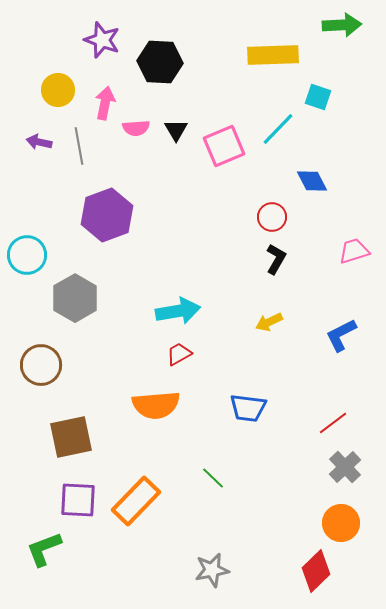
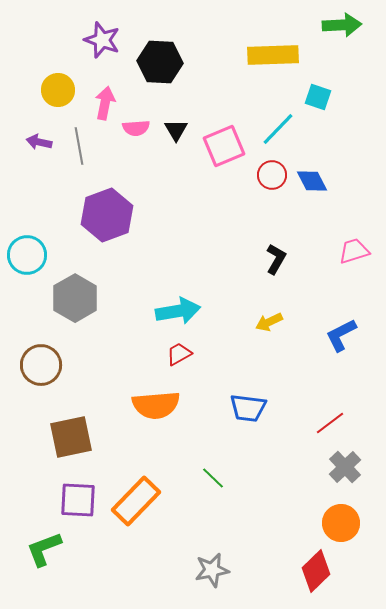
red circle: moved 42 px up
red line: moved 3 px left
